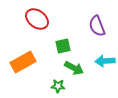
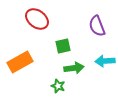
orange rectangle: moved 3 px left
green arrow: rotated 36 degrees counterclockwise
green star: rotated 16 degrees clockwise
